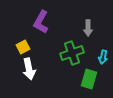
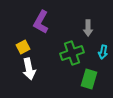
cyan arrow: moved 5 px up
